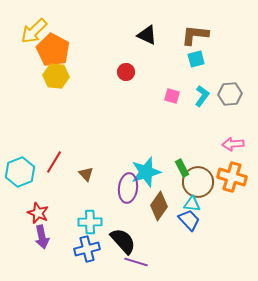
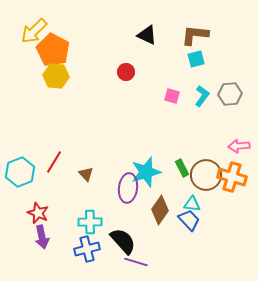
pink arrow: moved 6 px right, 2 px down
brown circle: moved 8 px right, 7 px up
brown diamond: moved 1 px right, 4 px down
